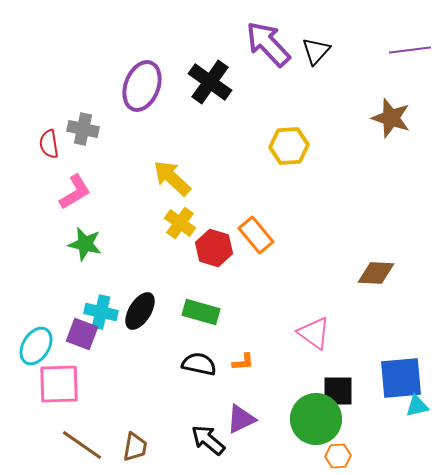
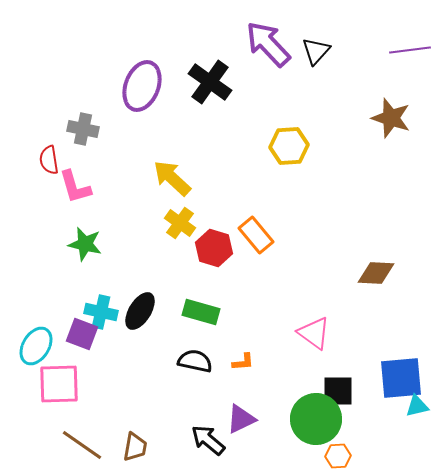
red semicircle: moved 16 px down
pink L-shape: moved 5 px up; rotated 105 degrees clockwise
black semicircle: moved 4 px left, 3 px up
